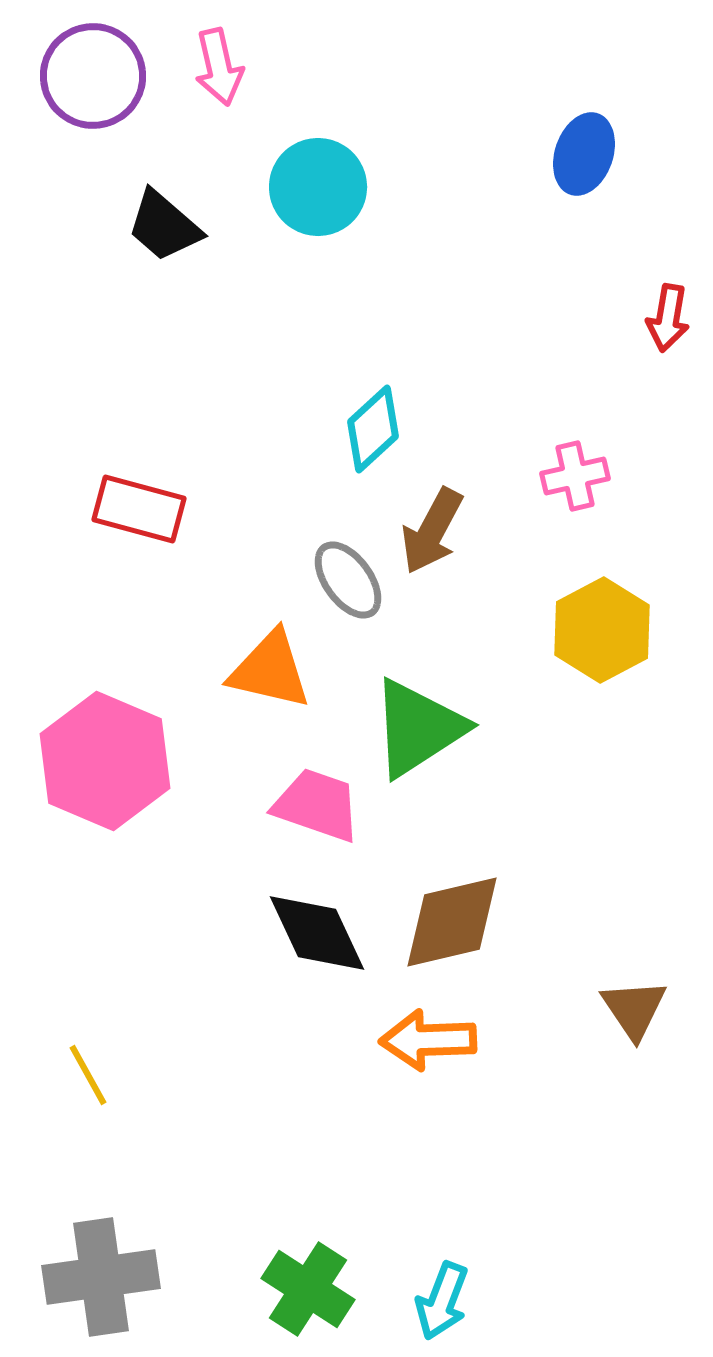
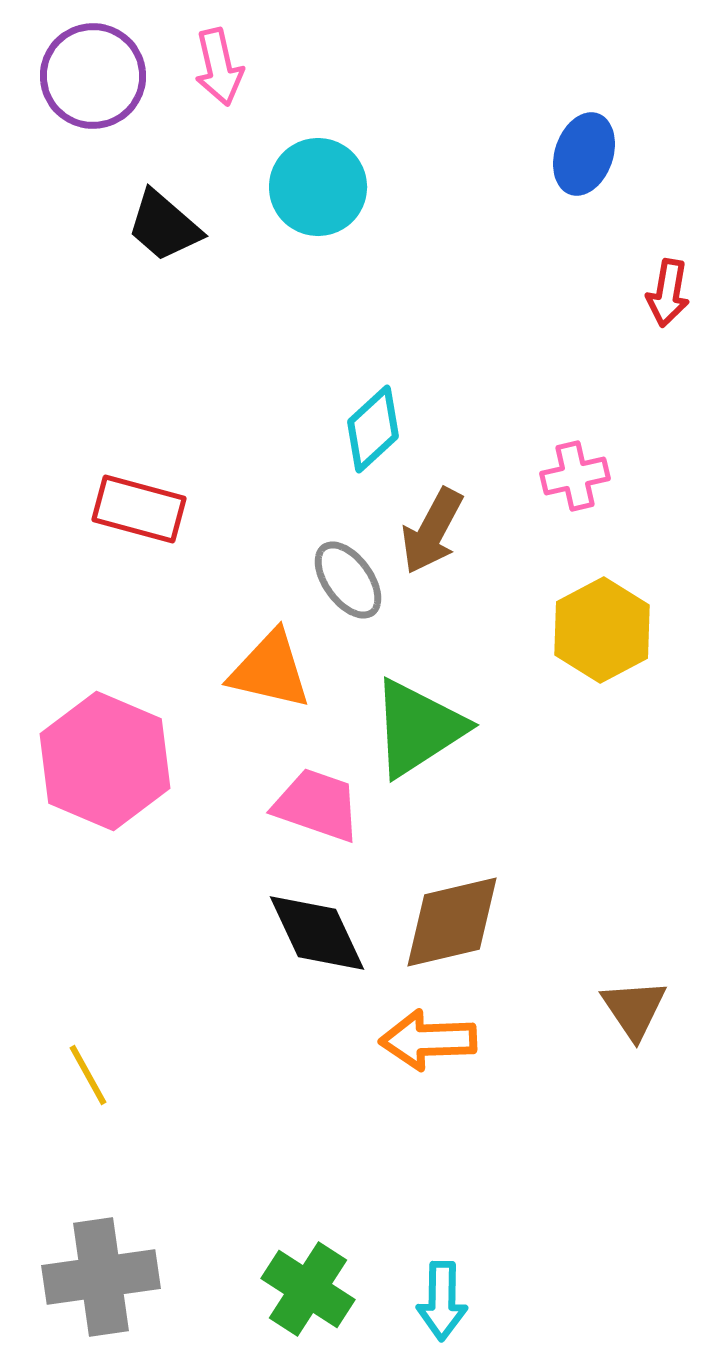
red arrow: moved 25 px up
cyan arrow: rotated 20 degrees counterclockwise
